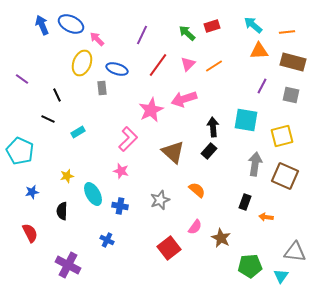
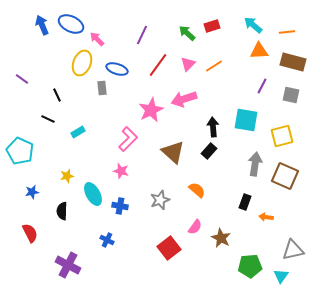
gray triangle at (295, 252): moved 2 px left, 2 px up; rotated 20 degrees counterclockwise
